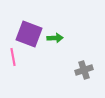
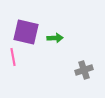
purple square: moved 3 px left, 2 px up; rotated 8 degrees counterclockwise
